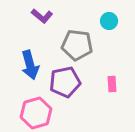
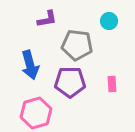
purple L-shape: moved 5 px right, 3 px down; rotated 50 degrees counterclockwise
purple pentagon: moved 5 px right; rotated 12 degrees clockwise
